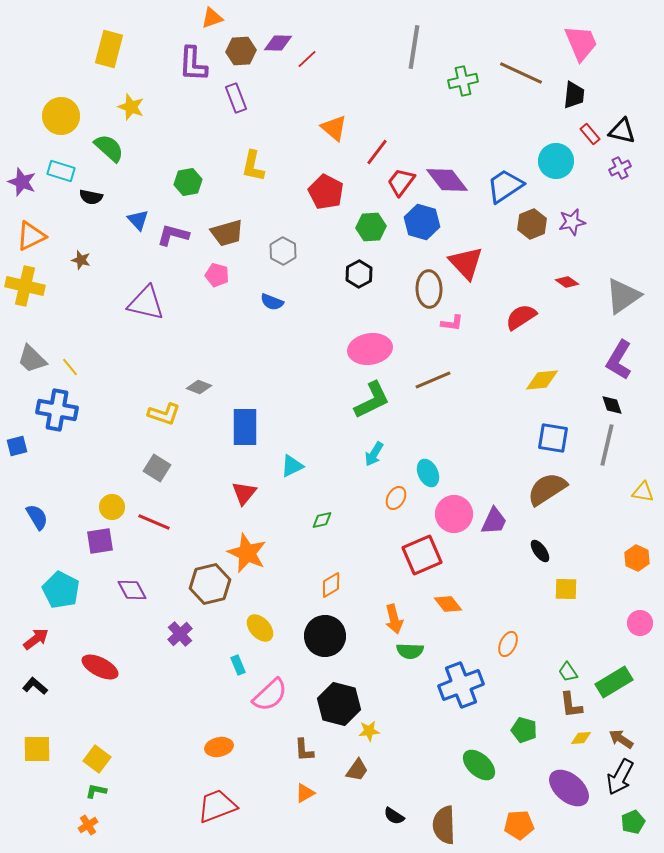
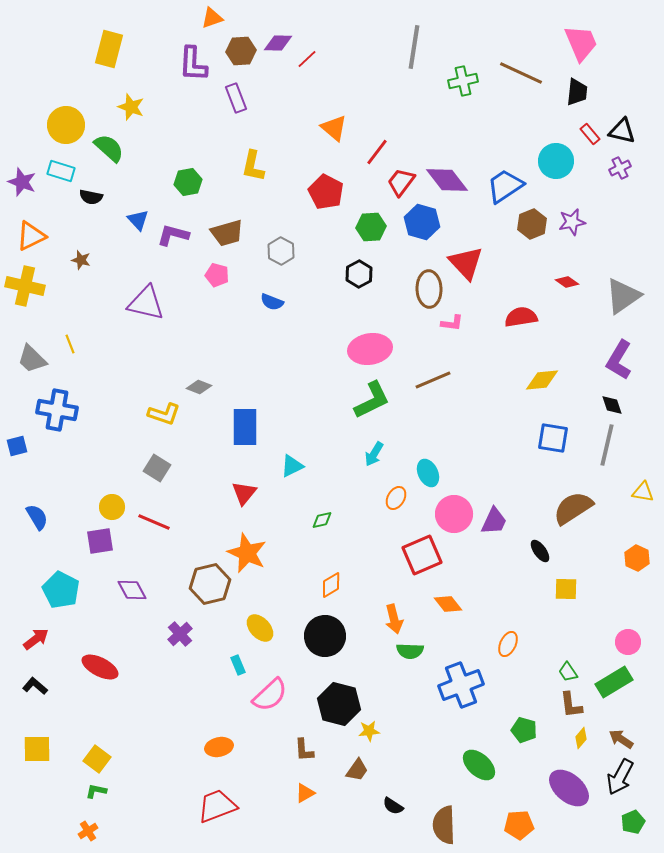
black trapezoid at (574, 95): moved 3 px right, 3 px up
yellow circle at (61, 116): moved 5 px right, 9 px down
gray hexagon at (283, 251): moved 2 px left
red semicircle at (521, 317): rotated 24 degrees clockwise
yellow line at (70, 367): moved 23 px up; rotated 18 degrees clockwise
brown semicircle at (547, 489): moved 26 px right, 19 px down
pink circle at (640, 623): moved 12 px left, 19 px down
yellow diamond at (581, 738): rotated 45 degrees counterclockwise
black semicircle at (394, 816): moved 1 px left, 10 px up
orange cross at (88, 825): moved 6 px down
